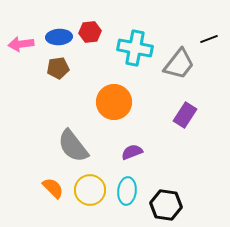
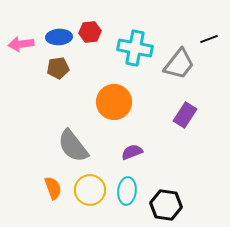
orange semicircle: rotated 25 degrees clockwise
